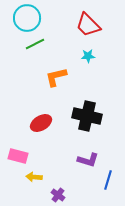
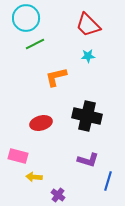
cyan circle: moved 1 px left
red ellipse: rotated 15 degrees clockwise
blue line: moved 1 px down
